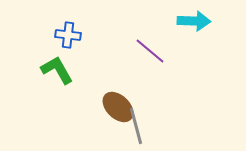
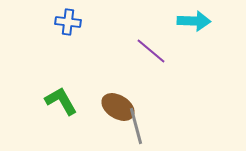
blue cross: moved 13 px up
purple line: moved 1 px right
green L-shape: moved 4 px right, 31 px down
brown ellipse: rotated 12 degrees counterclockwise
